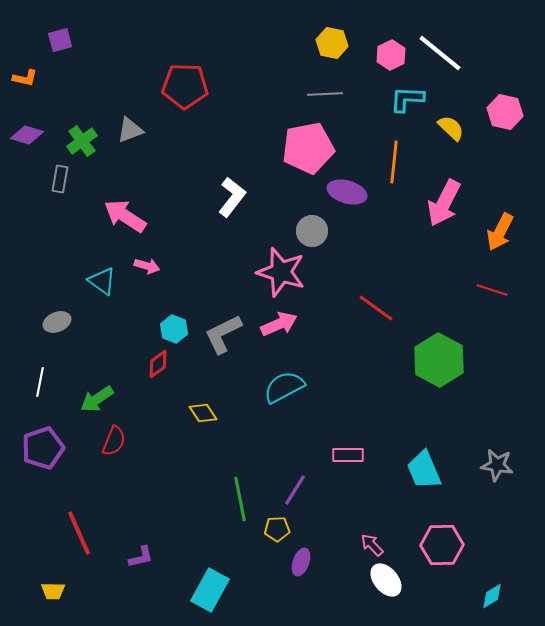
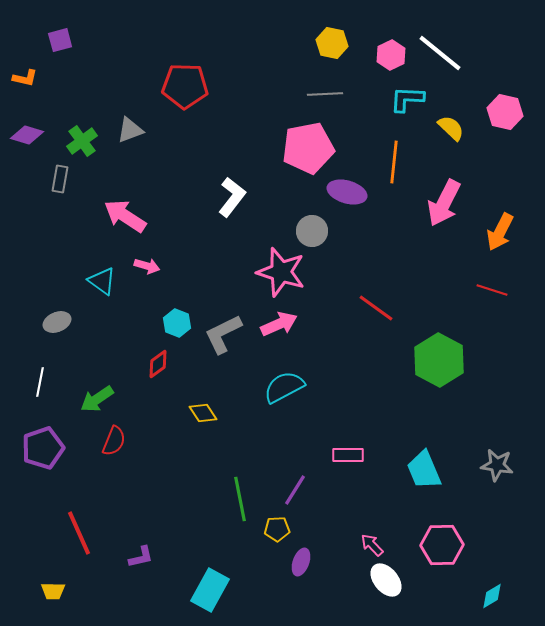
cyan hexagon at (174, 329): moved 3 px right, 6 px up
